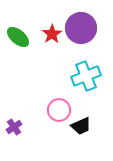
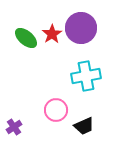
green ellipse: moved 8 px right, 1 px down
cyan cross: rotated 12 degrees clockwise
pink circle: moved 3 px left
black trapezoid: moved 3 px right
